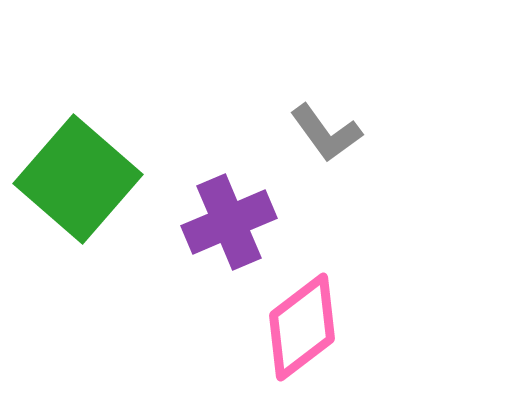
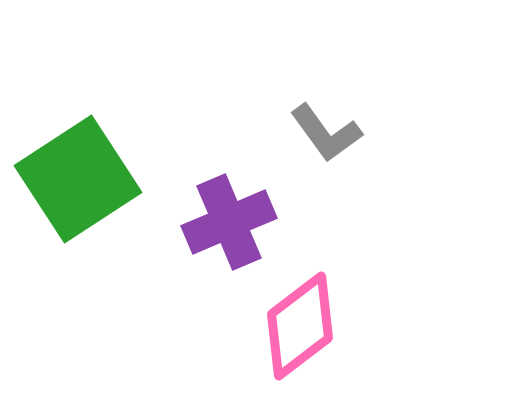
green square: rotated 16 degrees clockwise
pink diamond: moved 2 px left, 1 px up
